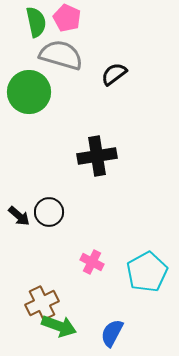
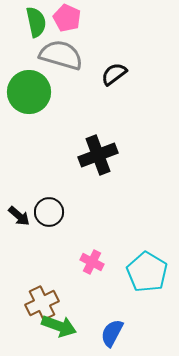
black cross: moved 1 px right, 1 px up; rotated 12 degrees counterclockwise
cyan pentagon: rotated 12 degrees counterclockwise
